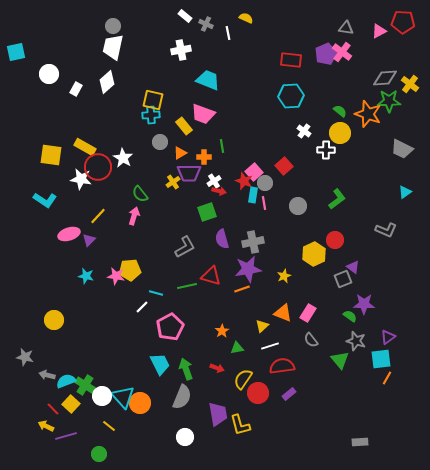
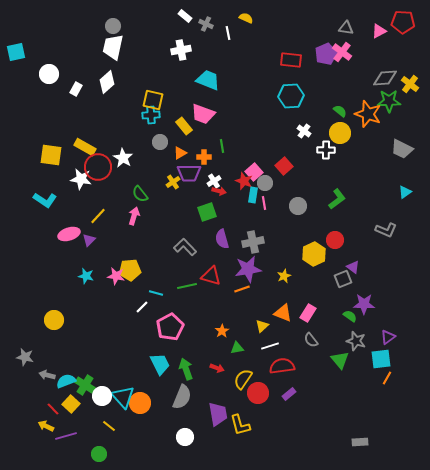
gray L-shape at (185, 247): rotated 105 degrees counterclockwise
